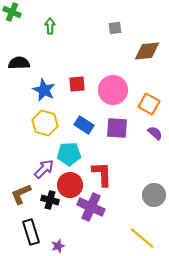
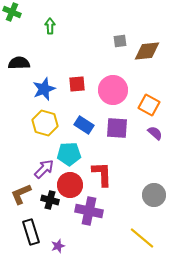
gray square: moved 5 px right, 13 px down
blue star: moved 1 px up; rotated 25 degrees clockwise
orange square: moved 1 px down
purple cross: moved 2 px left, 4 px down; rotated 12 degrees counterclockwise
